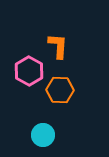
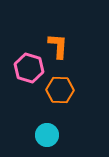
pink hexagon: moved 3 px up; rotated 12 degrees counterclockwise
cyan circle: moved 4 px right
